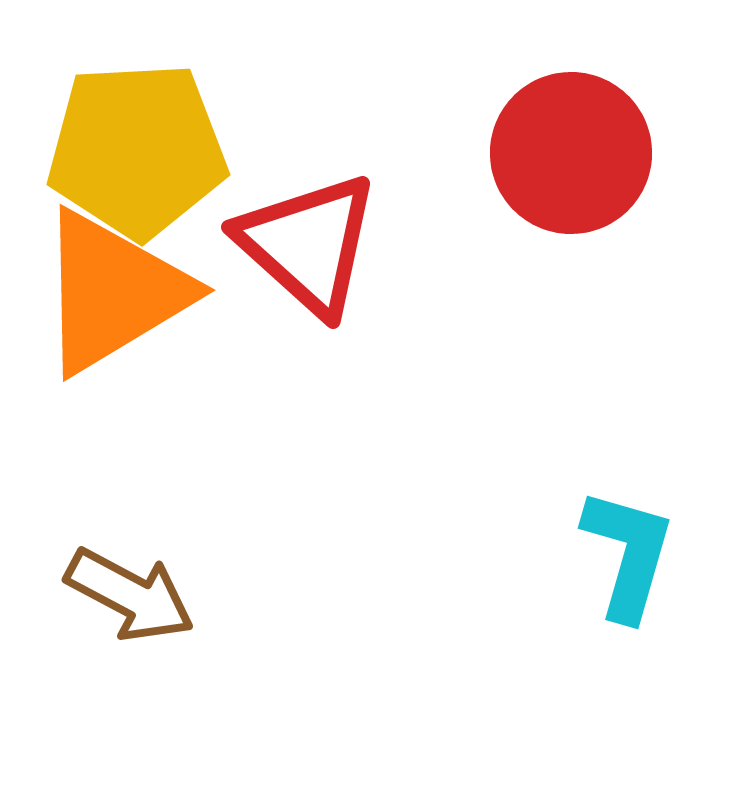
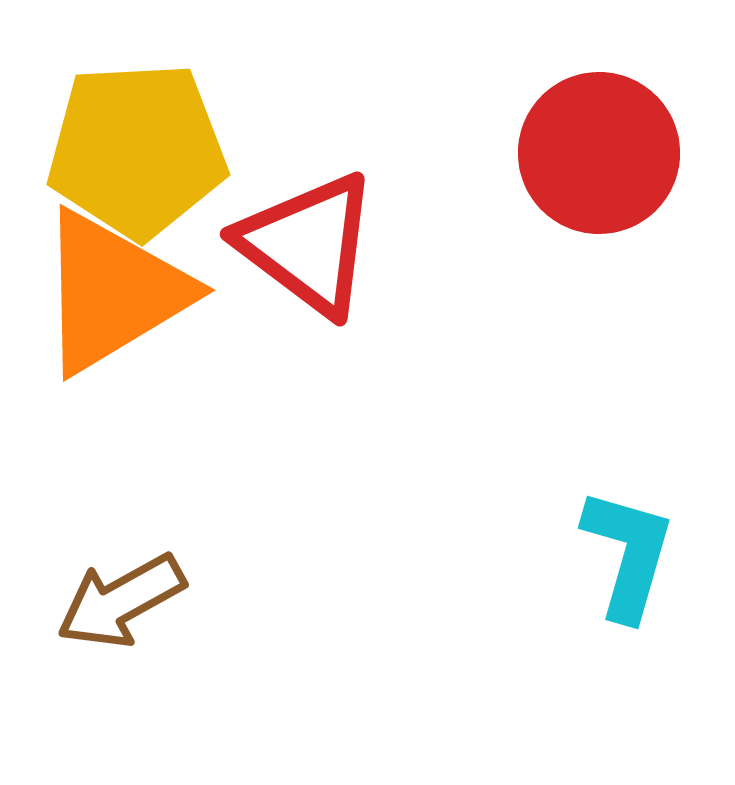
red circle: moved 28 px right
red triangle: rotated 5 degrees counterclockwise
brown arrow: moved 9 px left, 6 px down; rotated 123 degrees clockwise
